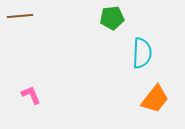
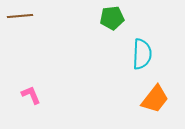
cyan semicircle: moved 1 px down
